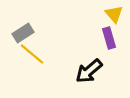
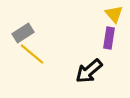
purple rectangle: rotated 25 degrees clockwise
